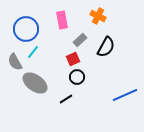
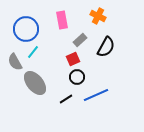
gray ellipse: rotated 15 degrees clockwise
blue line: moved 29 px left
